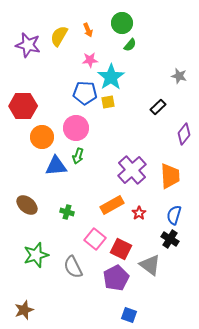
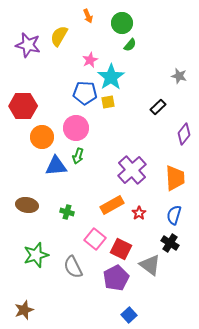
orange arrow: moved 14 px up
pink star: rotated 21 degrees counterclockwise
orange trapezoid: moved 5 px right, 2 px down
brown ellipse: rotated 30 degrees counterclockwise
black cross: moved 4 px down
blue square: rotated 28 degrees clockwise
